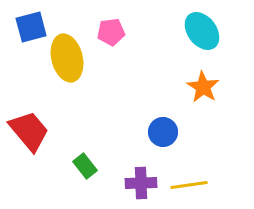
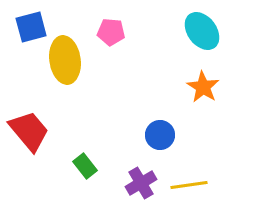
pink pentagon: rotated 12 degrees clockwise
yellow ellipse: moved 2 px left, 2 px down; rotated 6 degrees clockwise
blue circle: moved 3 px left, 3 px down
purple cross: rotated 28 degrees counterclockwise
